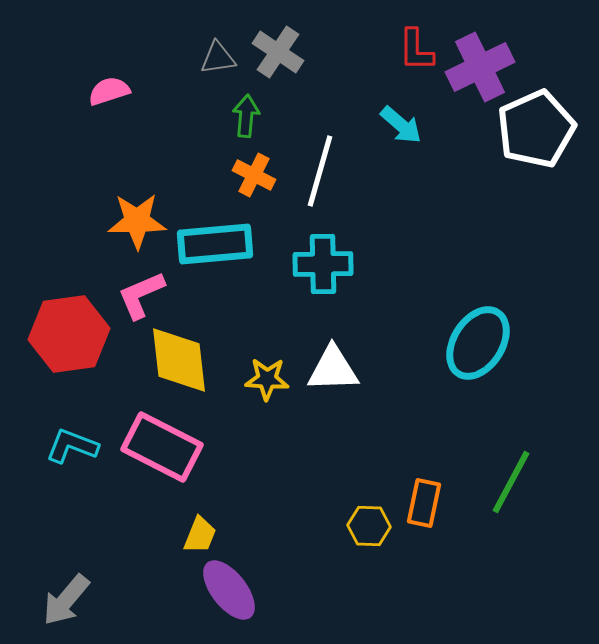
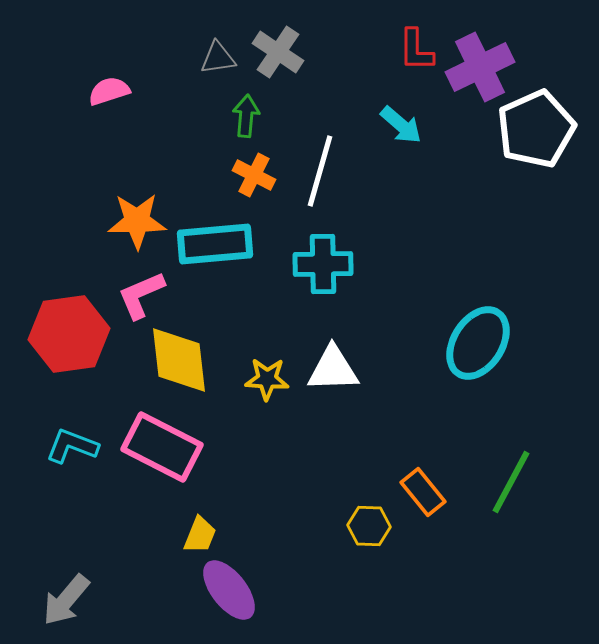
orange rectangle: moved 1 px left, 11 px up; rotated 51 degrees counterclockwise
